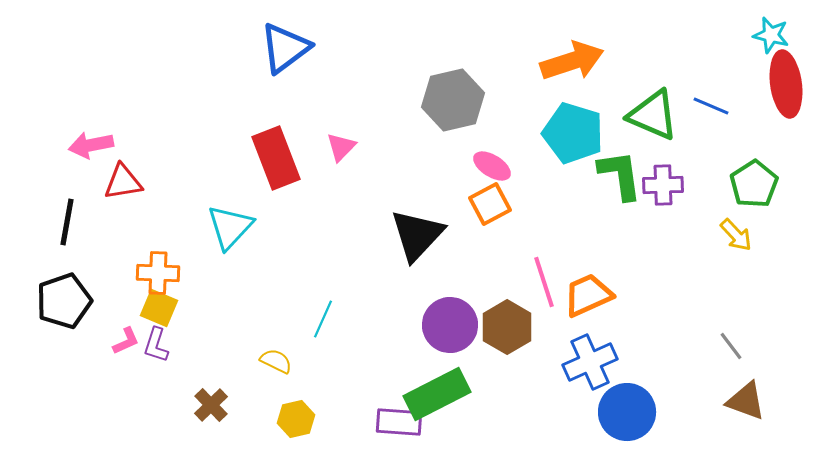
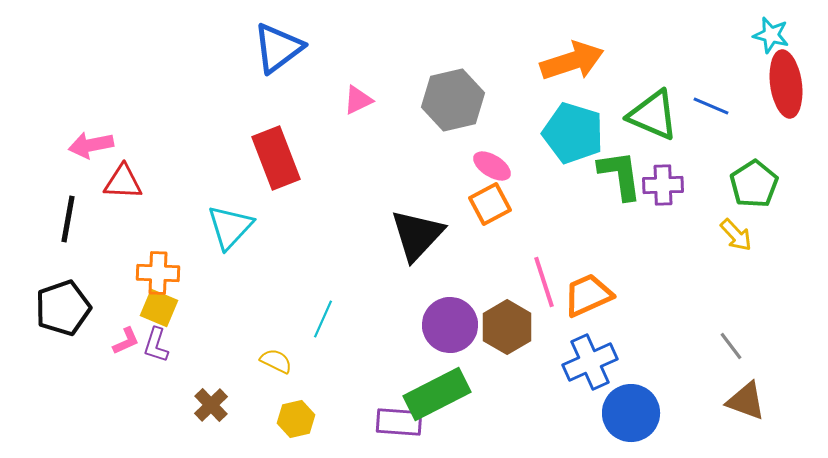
blue triangle: moved 7 px left
pink triangle: moved 17 px right, 47 px up; rotated 20 degrees clockwise
red triangle: rotated 12 degrees clockwise
black line: moved 1 px right, 3 px up
black pentagon: moved 1 px left, 7 px down
blue circle: moved 4 px right, 1 px down
